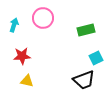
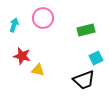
red star: rotated 18 degrees clockwise
yellow triangle: moved 11 px right, 11 px up
